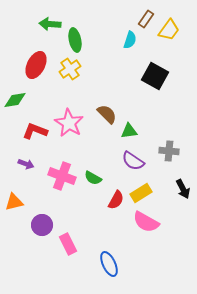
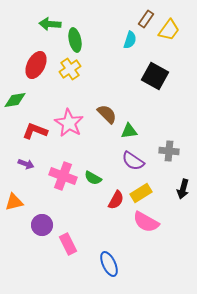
pink cross: moved 1 px right
black arrow: rotated 42 degrees clockwise
